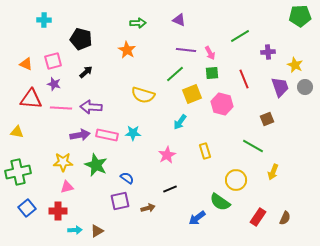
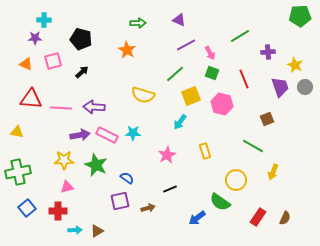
purple line at (186, 50): moved 5 px up; rotated 36 degrees counterclockwise
black arrow at (86, 72): moved 4 px left
green square at (212, 73): rotated 24 degrees clockwise
purple star at (54, 84): moved 19 px left, 46 px up; rotated 16 degrees counterclockwise
yellow square at (192, 94): moved 1 px left, 2 px down
purple arrow at (91, 107): moved 3 px right
pink rectangle at (107, 135): rotated 15 degrees clockwise
yellow star at (63, 162): moved 1 px right, 2 px up
